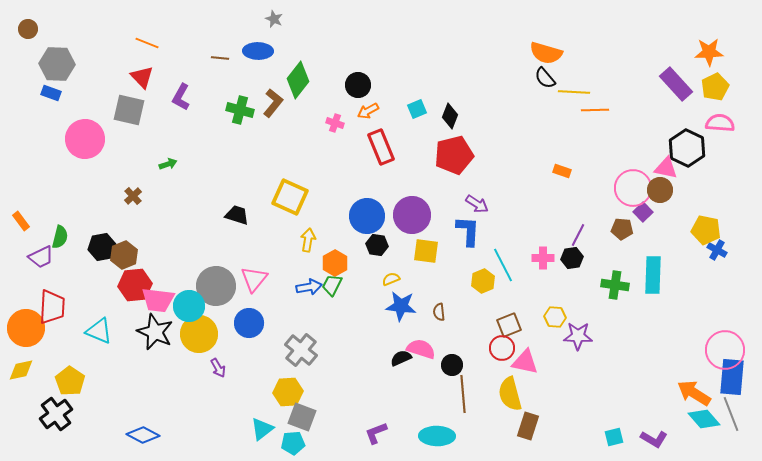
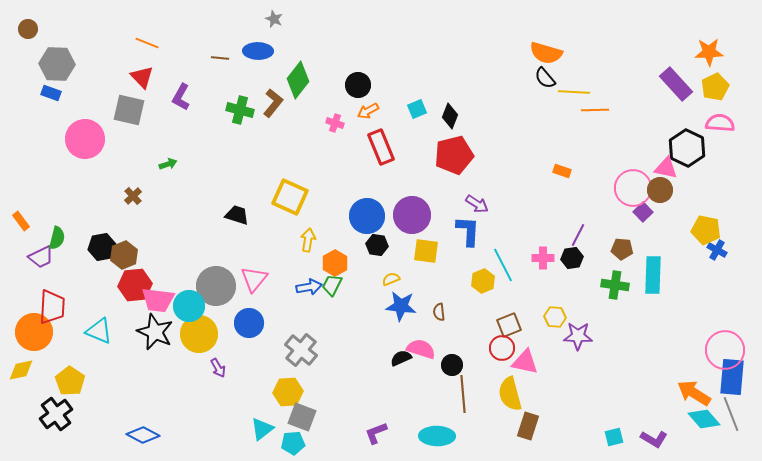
brown pentagon at (622, 229): moved 20 px down
green semicircle at (60, 237): moved 3 px left, 1 px down
orange circle at (26, 328): moved 8 px right, 4 px down
